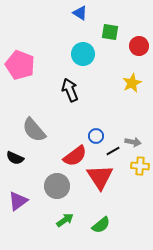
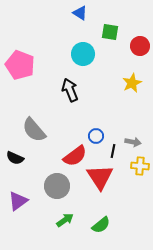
red circle: moved 1 px right
black line: rotated 48 degrees counterclockwise
